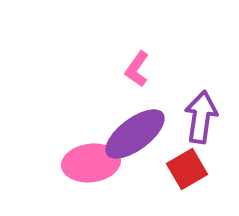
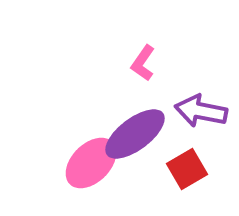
pink L-shape: moved 6 px right, 6 px up
purple arrow: moved 6 px up; rotated 87 degrees counterclockwise
pink ellipse: rotated 38 degrees counterclockwise
